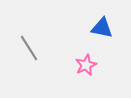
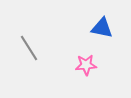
pink star: rotated 20 degrees clockwise
